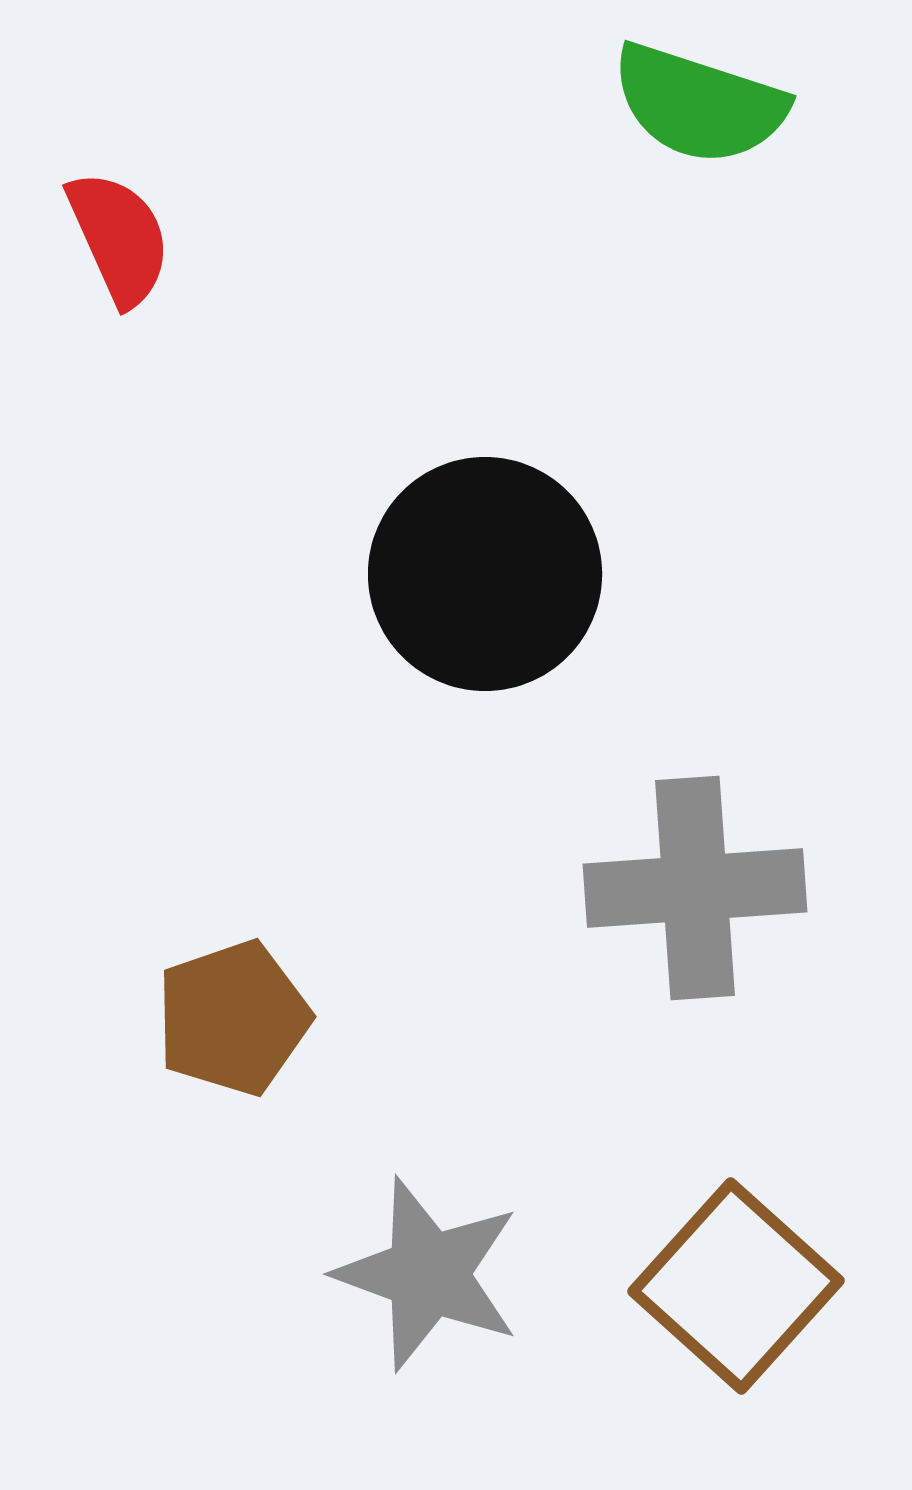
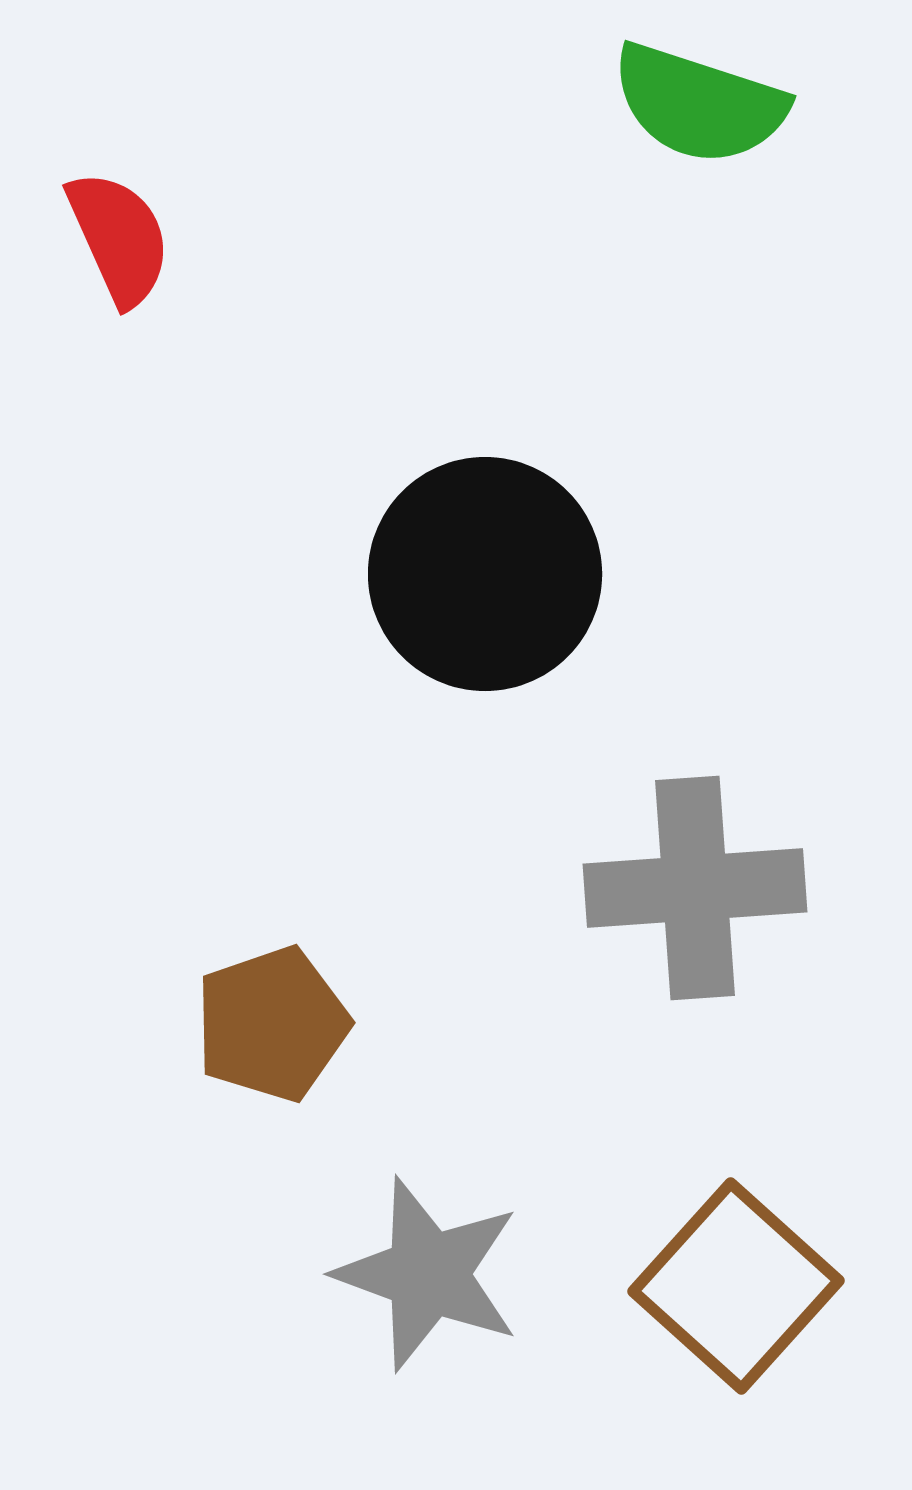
brown pentagon: moved 39 px right, 6 px down
